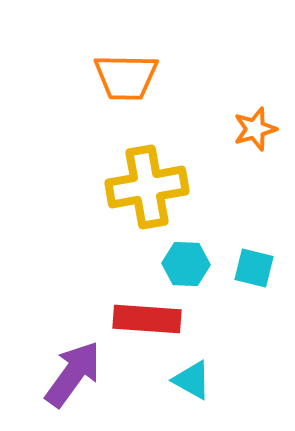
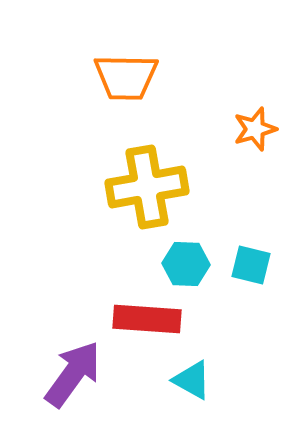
cyan square: moved 3 px left, 3 px up
